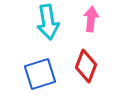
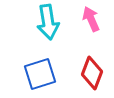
pink arrow: rotated 30 degrees counterclockwise
red diamond: moved 6 px right, 7 px down
